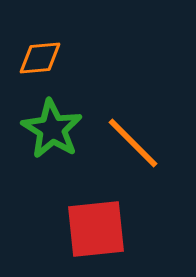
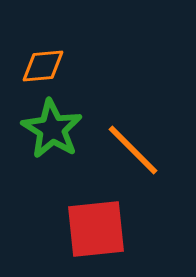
orange diamond: moved 3 px right, 8 px down
orange line: moved 7 px down
